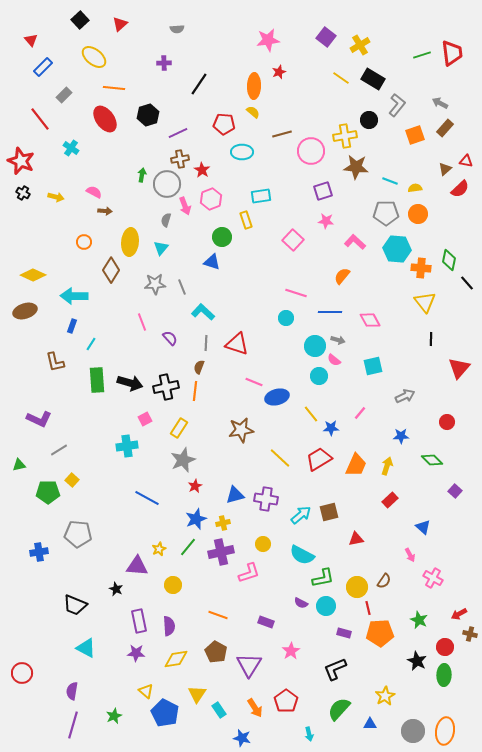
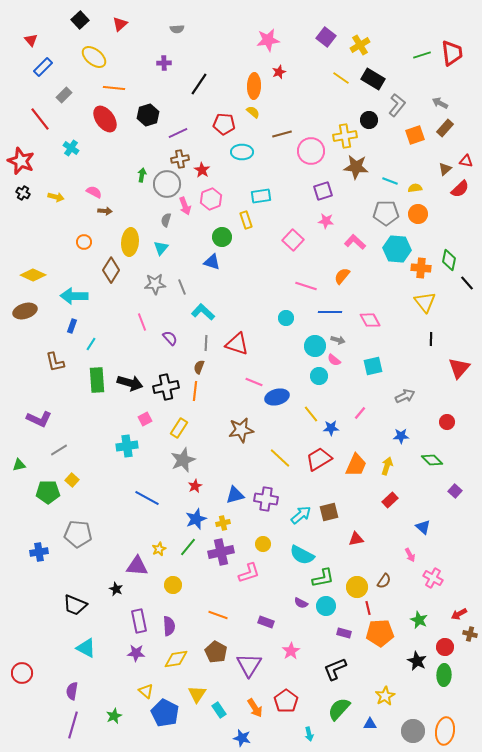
pink line at (296, 293): moved 10 px right, 7 px up
